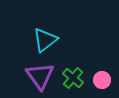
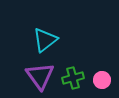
green cross: rotated 35 degrees clockwise
